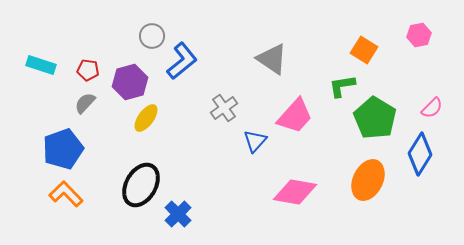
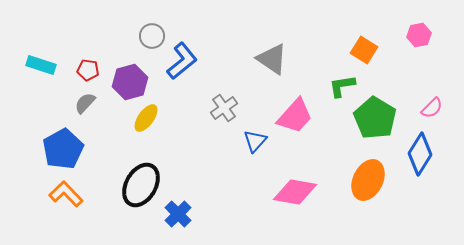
blue pentagon: rotated 9 degrees counterclockwise
